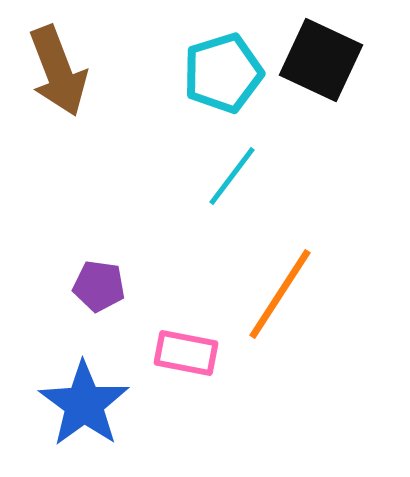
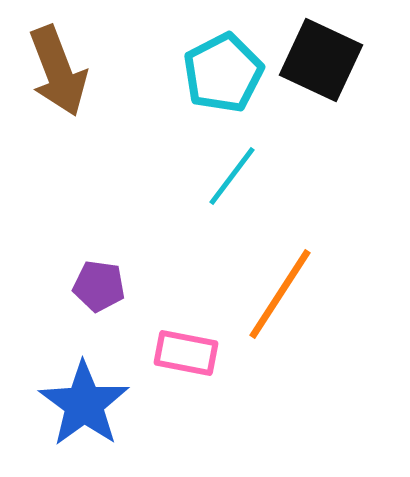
cyan pentagon: rotated 10 degrees counterclockwise
